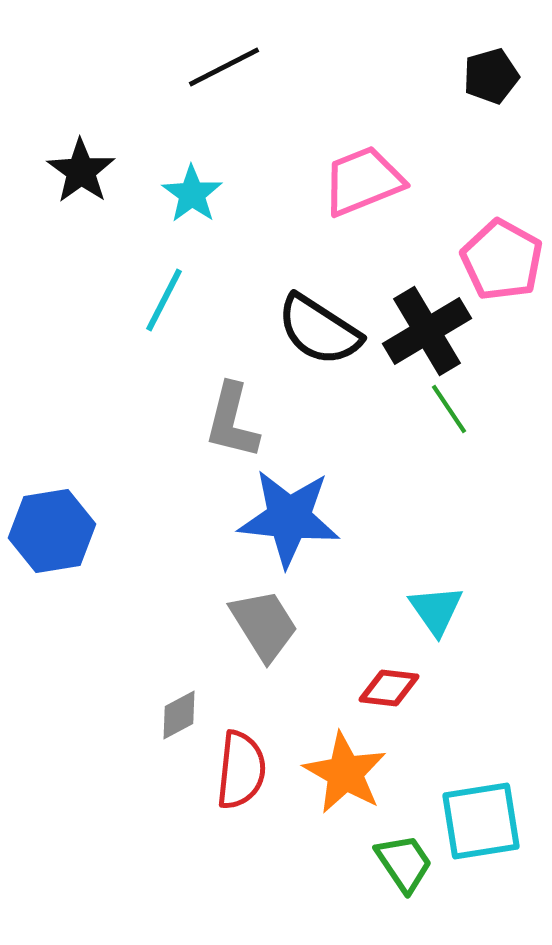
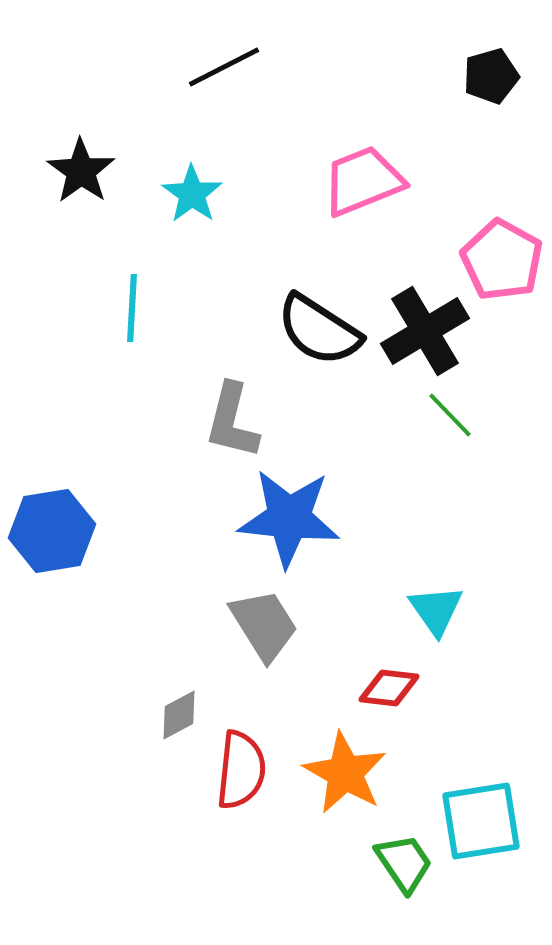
cyan line: moved 32 px left, 8 px down; rotated 24 degrees counterclockwise
black cross: moved 2 px left
green line: moved 1 px right, 6 px down; rotated 10 degrees counterclockwise
